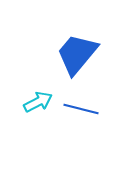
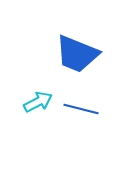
blue trapezoid: rotated 108 degrees counterclockwise
